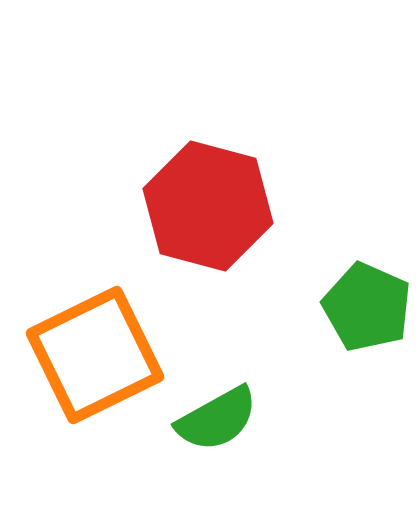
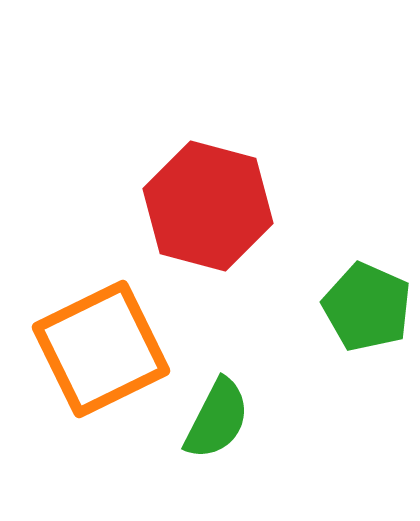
orange square: moved 6 px right, 6 px up
green semicircle: rotated 34 degrees counterclockwise
